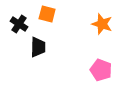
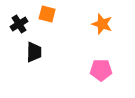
black cross: rotated 24 degrees clockwise
black trapezoid: moved 4 px left, 5 px down
pink pentagon: rotated 20 degrees counterclockwise
